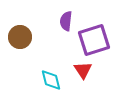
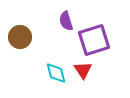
purple semicircle: rotated 24 degrees counterclockwise
cyan diamond: moved 5 px right, 7 px up
